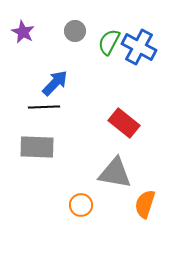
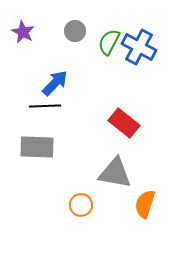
black line: moved 1 px right, 1 px up
